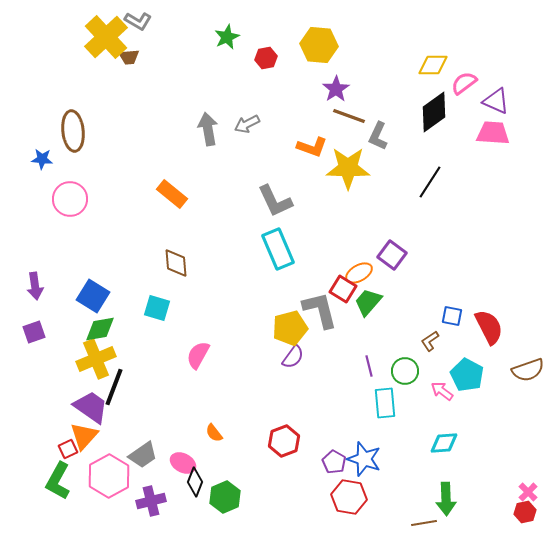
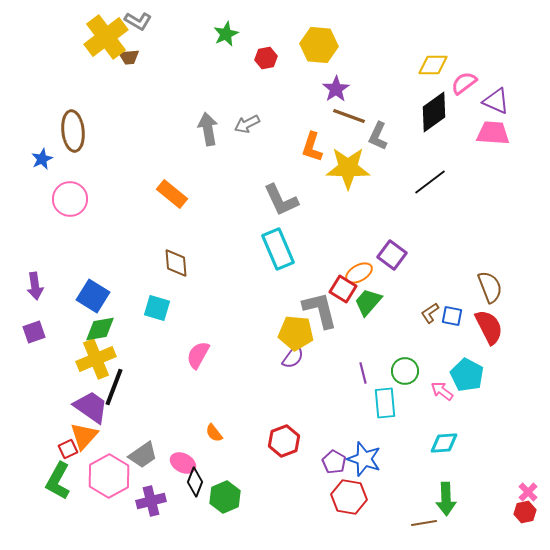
yellow cross at (106, 37): rotated 6 degrees clockwise
green star at (227, 37): moved 1 px left, 3 px up
orange L-shape at (312, 147): rotated 88 degrees clockwise
blue star at (42, 159): rotated 30 degrees counterclockwise
black line at (430, 182): rotated 20 degrees clockwise
gray L-shape at (275, 201): moved 6 px right, 1 px up
yellow pentagon at (290, 328): moved 6 px right, 5 px down; rotated 20 degrees clockwise
brown L-shape at (430, 341): moved 28 px up
purple line at (369, 366): moved 6 px left, 7 px down
brown semicircle at (528, 370): moved 38 px left, 83 px up; rotated 92 degrees counterclockwise
